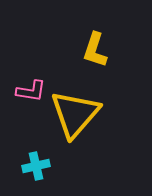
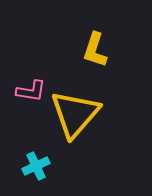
cyan cross: rotated 12 degrees counterclockwise
